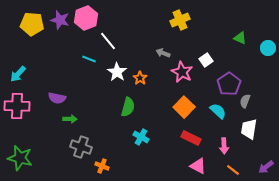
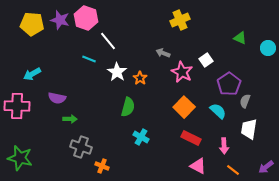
pink hexagon: rotated 20 degrees counterclockwise
cyan arrow: moved 14 px right; rotated 18 degrees clockwise
